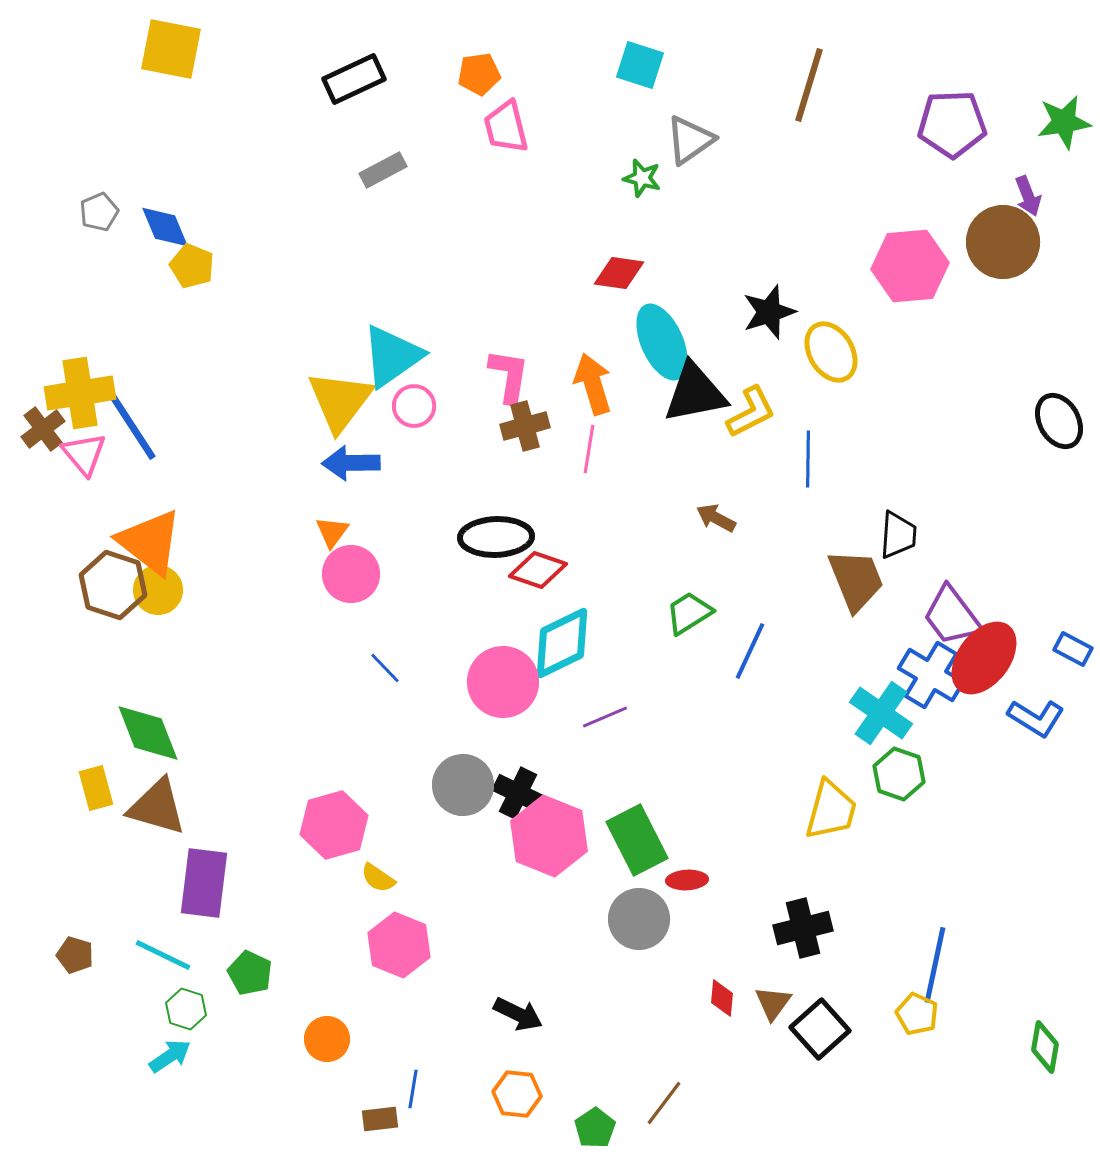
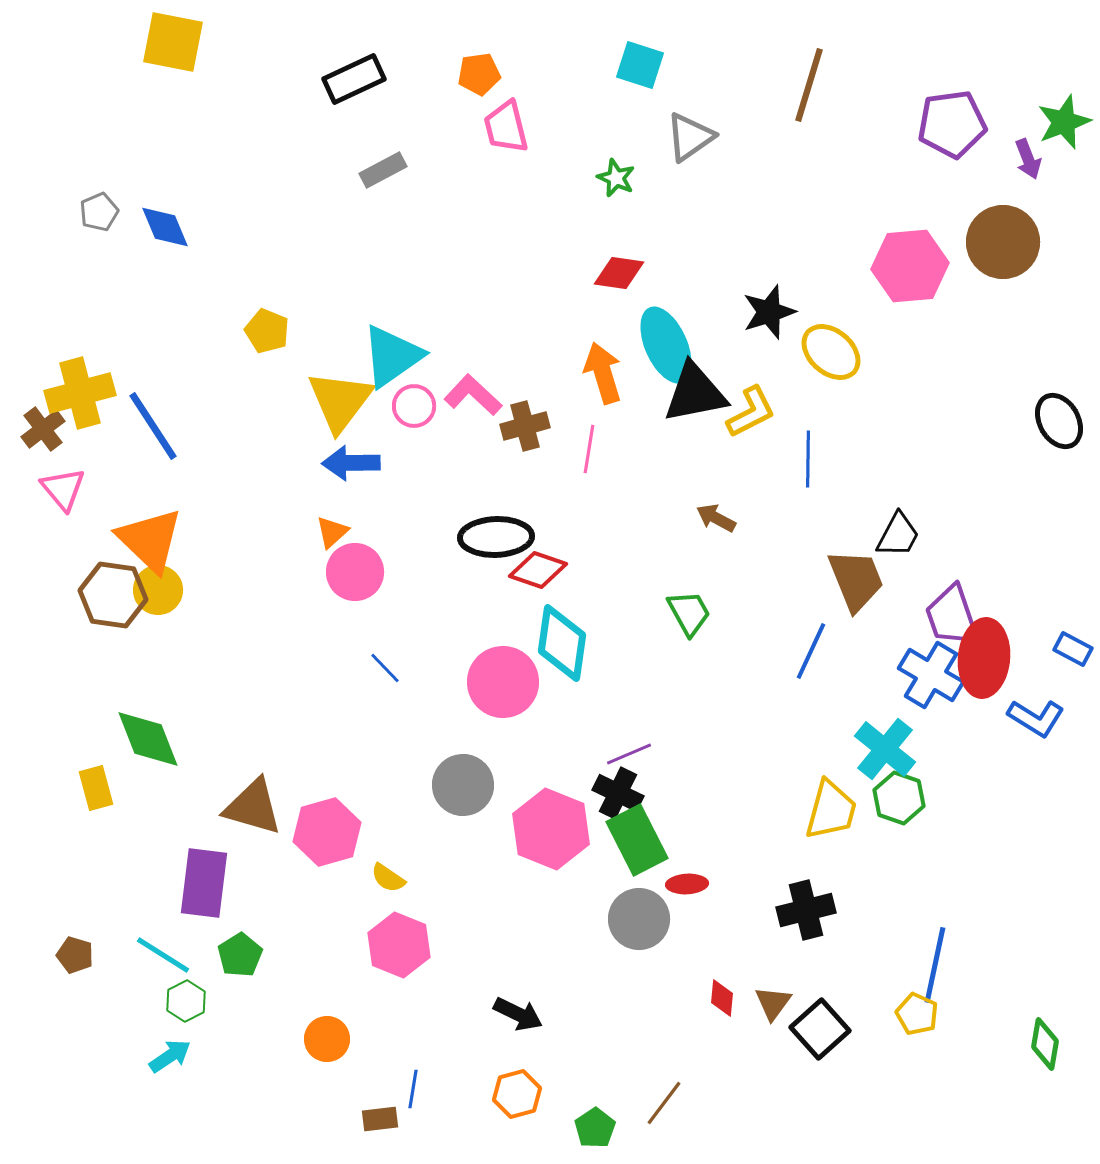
yellow square at (171, 49): moved 2 px right, 7 px up
green star at (1064, 122): rotated 12 degrees counterclockwise
purple pentagon at (952, 124): rotated 6 degrees counterclockwise
gray triangle at (690, 140): moved 3 px up
green star at (642, 178): moved 26 px left; rotated 9 degrees clockwise
purple arrow at (1028, 196): moved 37 px up
yellow pentagon at (192, 266): moved 75 px right, 65 px down
cyan ellipse at (662, 342): moved 4 px right, 3 px down
yellow ellipse at (831, 352): rotated 18 degrees counterclockwise
pink L-shape at (509, 376): moved 36 px left, 19 px down; rotated 56 degrees counterclockwise
orange arrow at (593, 384): moved 10 px right, 11 px up
yellow cross at (80, 393): rotated 6 degrees counterclockwise
blue line at (132, 426): moved 21 px right
pink triangle at (84, 454): moved 21 px left, 35 px down
orange triangle at (332, 532): rotated 12 degrees clockwise
black trapezoid at (898, 535): rotated 24 degrees clockwise
orange triangle at (150, 542): moved 2 px up; rotated 6 degrees clockwise
pink circle at (351, 574): moved 4 px right, 2 px up
brown hexagon at (113, 585): moved 10 px down; rotated 10 degrees counterclockwise
green trapezoid at (689, 613): rotated 93 degrees clockwise
purple trapezoid at (952, 616): rotated 18 degrees clockwise
cyan diamond at (562, 643): rotated 56 degrees counterclockwise
blue line at (750, 651): moved 61 px right
red ellipse at (984, 658): rotated 32 degrees counterclockwise
cyan cross at (881, 713): moved 4 px right, 36 px down; rotated 4 degrees clockwise
purple line at (605, 717): moved 24 px right, 37 px down
green diamond at (148, 733): moved 6 px down
green hexagon at (899, 774): moved 24 px down
black cross at (518, 793): moved 100 px right
brown triangle at (157, 807): moved 96 px right
pink hexagon at (334, 825): moved 7 px left, 7 px down
pink hexagon at (549, 836): moved 2 px right, 7 px up
yellow semicircle at (378, 878): moved 10 px right
red ellipse at (687, 880): moved 4 px down
black cross at (803, 928): moved 3 px right, 18 px up
cyan line at (163, 955): rotated 6 degrees clockwise
green pentagon at (250, 973): moved 10 px left, 18 px up; rotated 15 degrees clockwise
green hexagon at (186, 1009): moved 8 px up; rotated 15 degrees clockwise
green diamond at (1045, 1047): moved 3 px up
orange hexagon at (517, 1094): rotated 21 degrees counterclockwise
